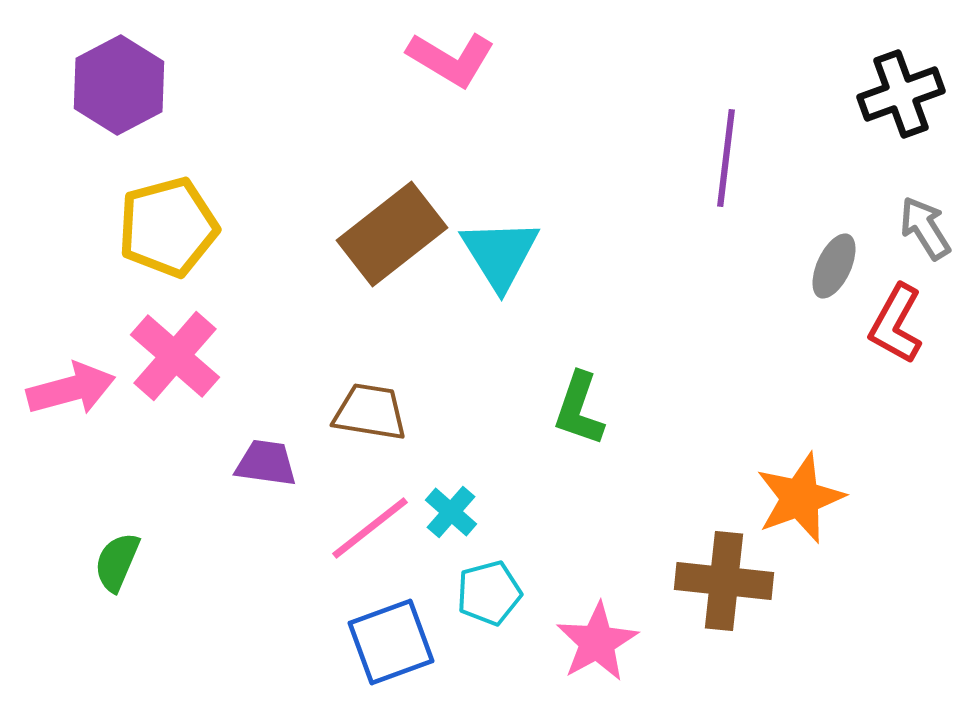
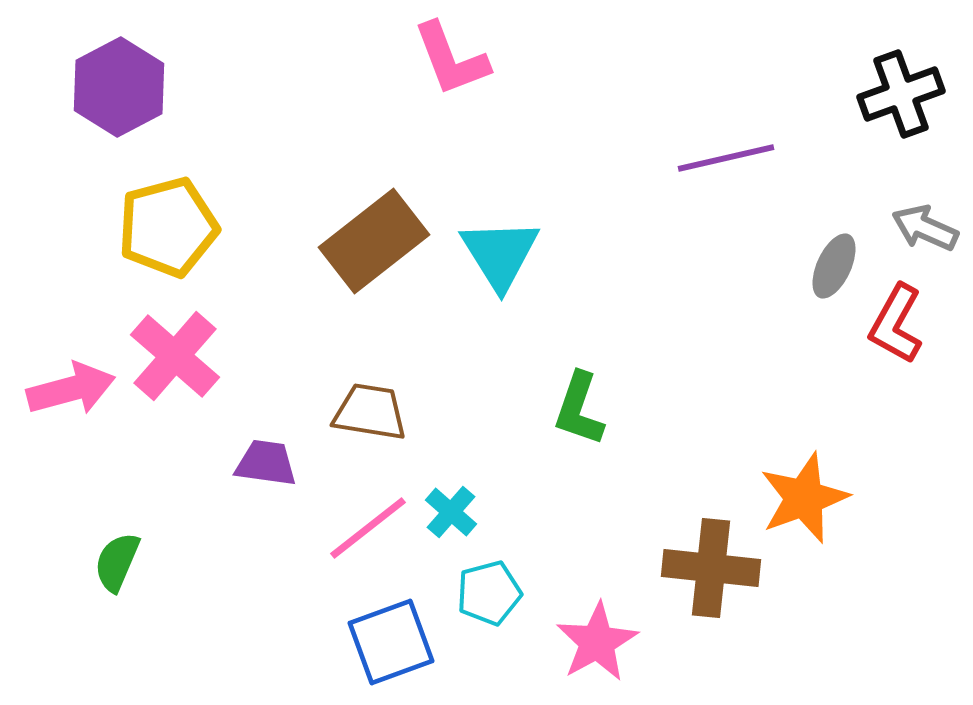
pink L-shape: rotated 38 degrees clockwise
purple hexagon: moved 2 px down
purple line: rotated 70 degrees clockwise
gray arrow: rotated 34 degrees counterclockwise
brown rectangle: moved 18 px left, 7 px down
orange star: moved 4 px right
pink line: moved 2 px left
brown cross: moved 13 px left, 13 px up
